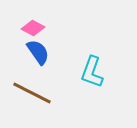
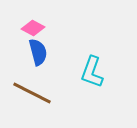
blue semicircle: rotated 20 degrees clockwise
